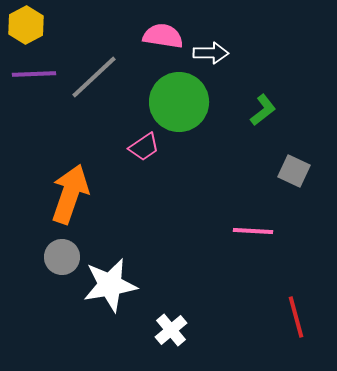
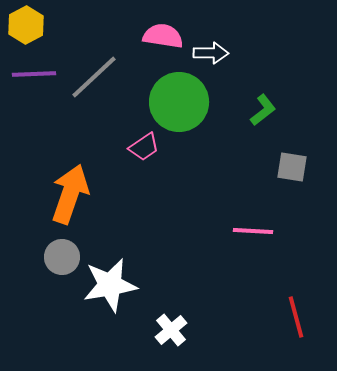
gray square: moved 2 px left, 4 px up; rotated 16 degrees counterclockwise
